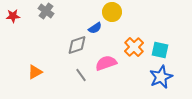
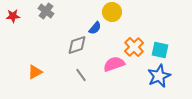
blue semicircle: rotated 16 degrees counterclockwise
pink semicircle: moved 8 px right, 1 px down
blue star: moved 2 px left, 1 px up
